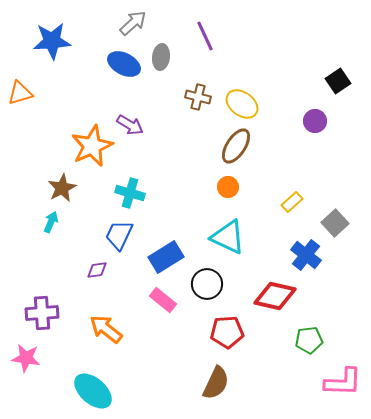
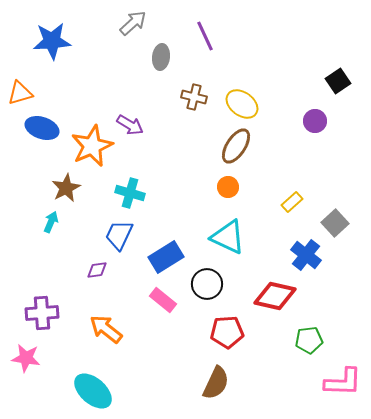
blue ellipse: moved 82 px left, 64 px down; rotated 8 degrees counterclockwise
brown cross: moved 4 px left
brown star: moved 4 px right
